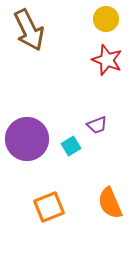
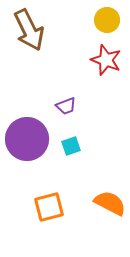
yellow circle: moved 1 px right, 1 px down
red star: moved 1 px left
purple trapezoid: moved 31 px left, 19 px up
cyan square: rotated 12 degrees clockwise
orange semicircle: rotated 140 degrees clockwise
orange square: rotated 8 degrees clockwise
